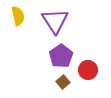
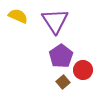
yellow semicircle: rotated 54 degrees counterclockwise
red circle: moved 5 px left
